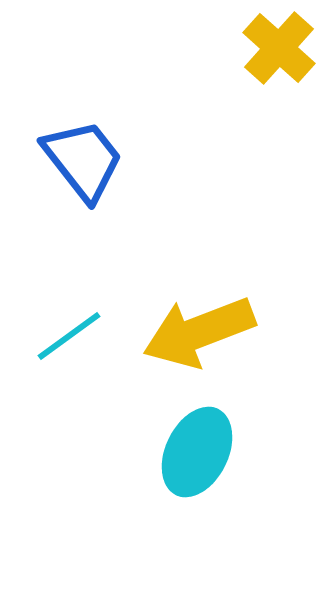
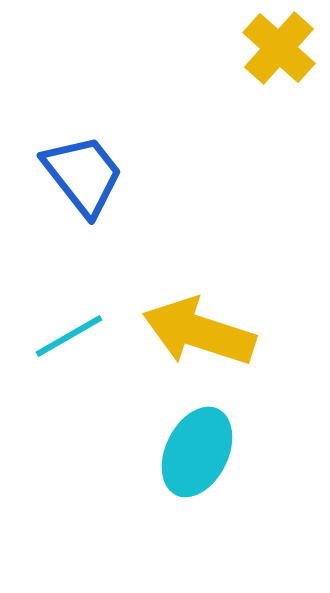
blue trapezoid: moved 15 px down
yellow arrow: rotated 39 degrees clockwise
cyan line: rotated 6 degrees clockwise
